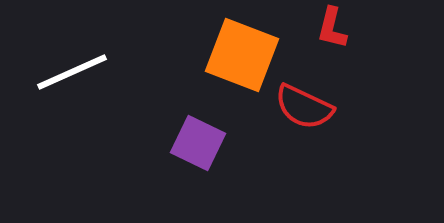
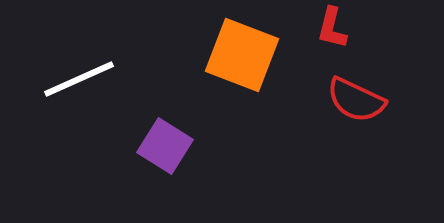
white line: moved 7 px right, 7 px down
red semicircle: moved 52 px right, 7 px up
purple square: moved 33 px left, 3 px down; rotated 6 degrees clockwise
